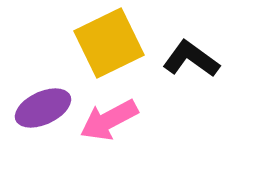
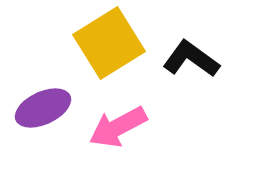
yellow square: rotated 6 degrees counterclockwise
pink arrow: moved 9 px right, 7 px down
